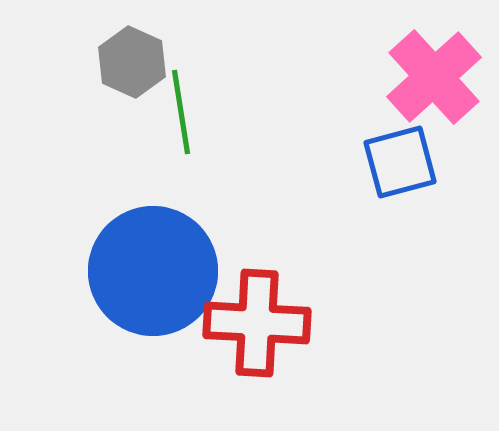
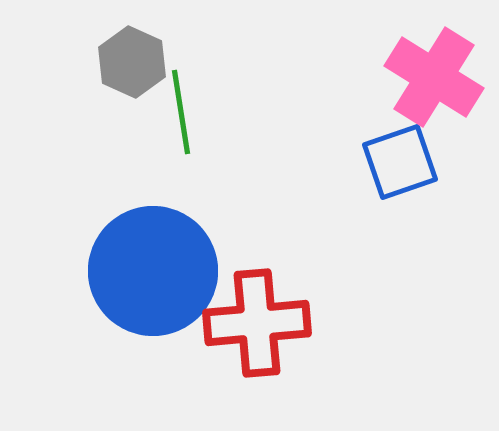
pink cross: rotated 16 degrees counterclockwise
blue square: rotated 4 degrees counterclockwise
red cross: rotated 8 degrees counterclockwise
